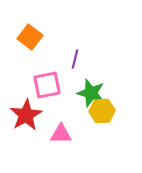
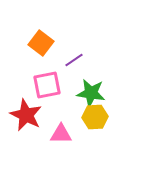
orange square: moved 11 px right, 6 px down
purple line: moved 1 px left, 1 px down; rotated 42 degrees clockwise
green star: rotated 8 degrees counterclockwise
yellow hexagon: moved 7 px left, 6 px down
red star: rotated 16 degrees counterclockwise
